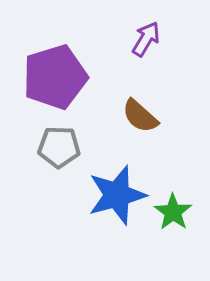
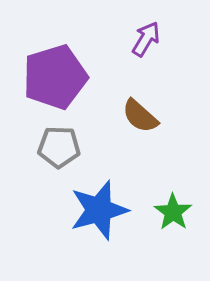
blue star: moved 18 px left, 15 px down
